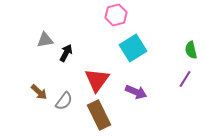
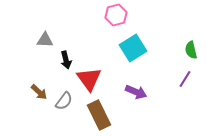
gray triangle: rotated 12 degrees clockwise
black arrow: moved 7 px down; rotated 138 degrees clockwise
red triangle: moved 8 px left, 1 px up; rotated 12 degrees counterclockwise
